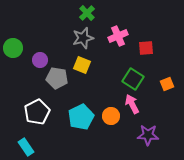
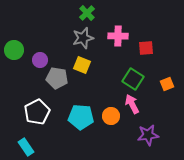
pink cross: rotated 24 degrees clockwise
green circle: moved 1 px right, 2 px down
cyan pentagon: rotated 30 degrees clockwise
purple star: rotated 10 degrees counterclockwise
